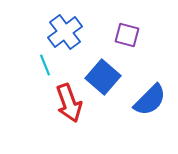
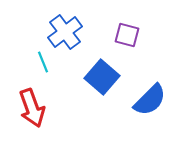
cyan line: moved 2 px left, 3 px up
blue square: moved 1 px left
red arrow: moved 37 px left, 5 px down
